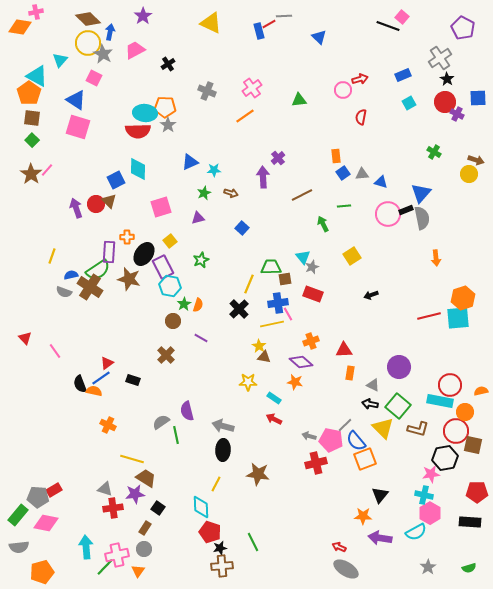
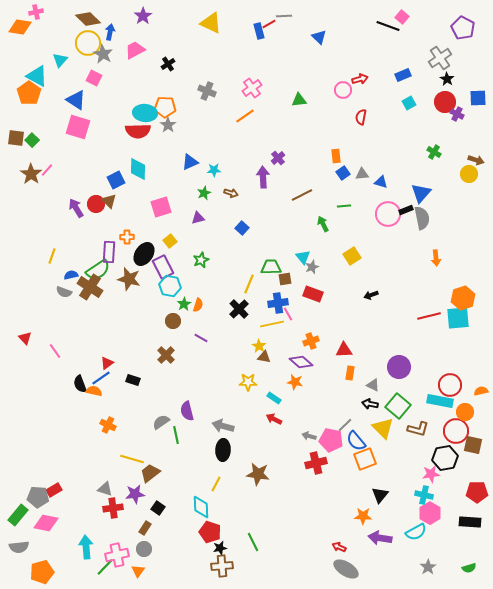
brown square at (32, 118): moved 16 px left, 20 px down
purple arrow at (76, 208): rotated 12 degrees counterclockwise
brown trapezoid at (146, 478): moved 4 px right, 5 px up; rotated 70 degrees counterclockwise
